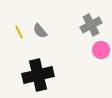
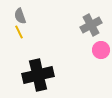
gray semicircle: moved 20 px left, 15 px up; rotated 21 degrees clockwise
